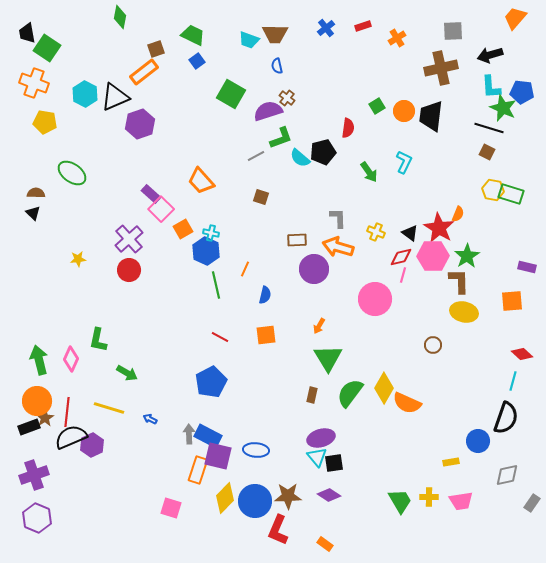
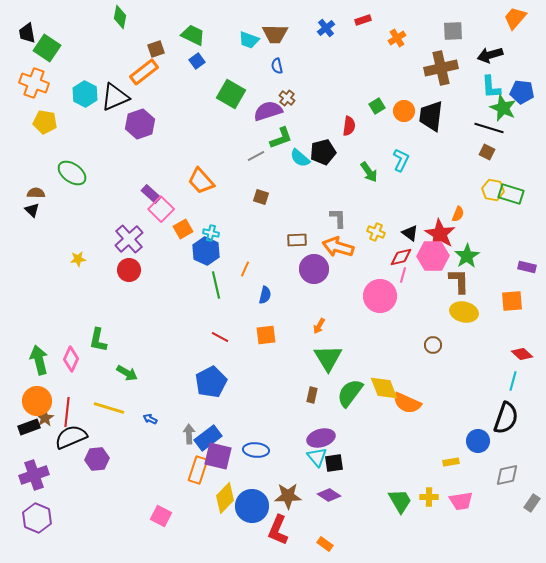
red rectangle at (363, 26): moved 6 px up
red semicircle at (348, 128): moved 1 px right, 2 px up
cyan L-shape at (404, 162): moved 3 px left, 2 px up
black triangle at (33, 213): moved 1 px left, 3 px up
red star at (439, 228): moved 1 px right, 6 px down
pink circle at (375, 299): moved 5 px right, 3 px up
yellow diamond at (384, 388): rotated 52 degrees counterclockwise
blue rectangle at (208, 436): moved 2 px down; rotated 64 degrees counterclockwise
purple hexagon at (92, 445): moved 5 px right, 14 px down; rotated 20 degrees clockwise
blue circle at (255, 501): moved 3 px left, 5 px down
pink square at (171, 508): moved 10 px left, 8 px down; rotated 10 degrees clockwise
